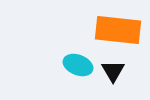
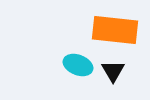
orange rectangle: moved 3 px left
